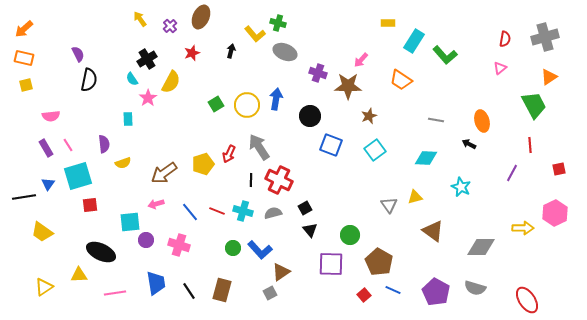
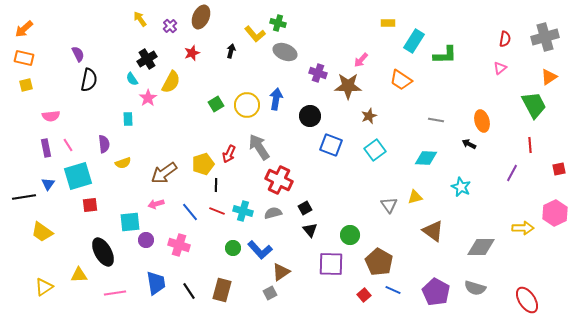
green L-shape at (445, 55): rotated 50 degrees counterclockwise
purple rectangle at (46, 148): rotated 18 degrees clockwise
black line at (251, 180): moved 35 px left, 5 px down
black ellipse at (101, 252): moved 2 px right; rotated 36 degrees clockwise
